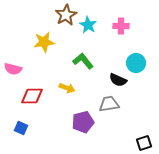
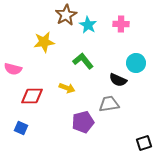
pink cross: moved 2 px up
